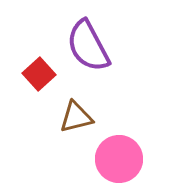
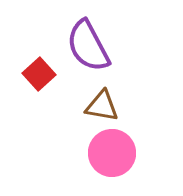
brown triangle: moved 26 px right, 11 px up; rotated 24 degrees clockwise
pink circle: moved 7 px left, 6 px up
